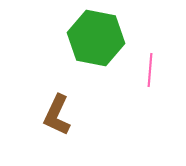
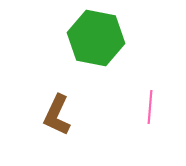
pink line: moved 37 px down
